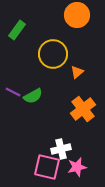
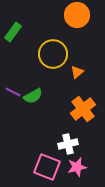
green rectangle: moved 4 px left, 2 px down
white cross: moved 7 px right, 5 px up
pink square: rotated 8 degrees clockwise
